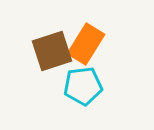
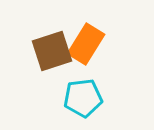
cyan pentagon: moved 12 px down
